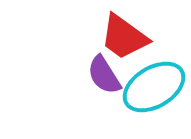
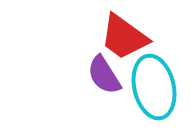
cyan ellipse: rotated 72 degrees counterclockwise
